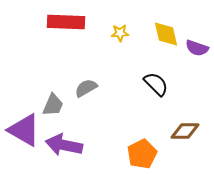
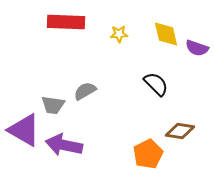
yellow star: moved 1 px left, 1 px down
gray semicircle: moved 1 px left, 3 px down
gray trapezoid: rotated 75 degrees clockwise
brown diamond: moved 5 px left; rotated 8 degrees clockwise
orange pentagon: moved 6 px right
